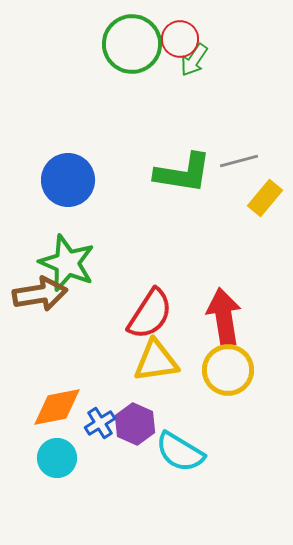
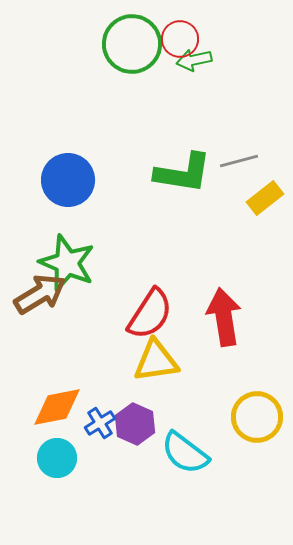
green arrow: rotated 44 degrees clockwise
yellow rectangle: rotated 12 degrees clockwise
brown arrow: rotated 22 degrees counterclockwise
yellow circle: moved 29 px right, 47 px down
cyan semicircle: moved 5 px right, 1 px down; rotated 6 degrees clockwise
